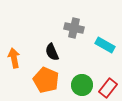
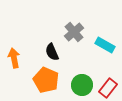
gray cross: moved 4 px down; rotated 36 degrees clockwise
